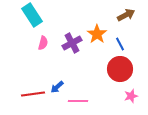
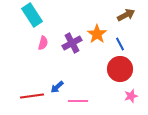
red line: moved 1 px left, 2 px down
